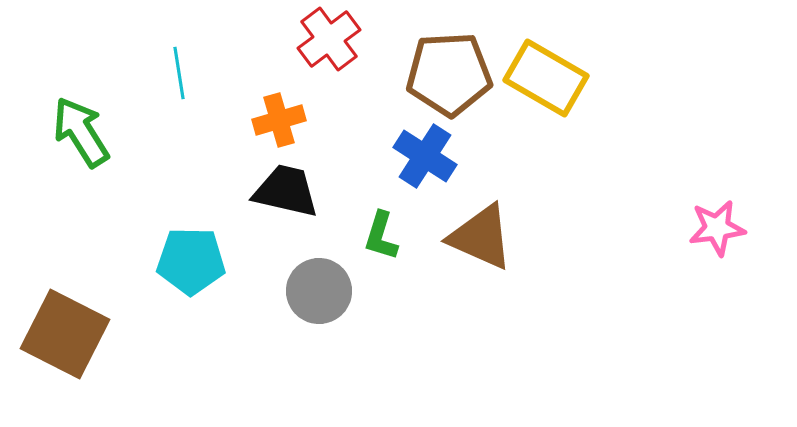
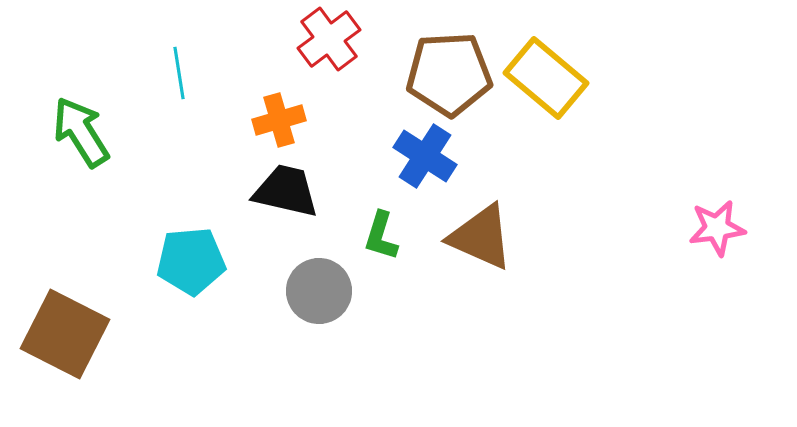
yellow rectangle: rotated 10 degrees clockwise
cyan pentagon: rotated 6 degrees counterclockwise
